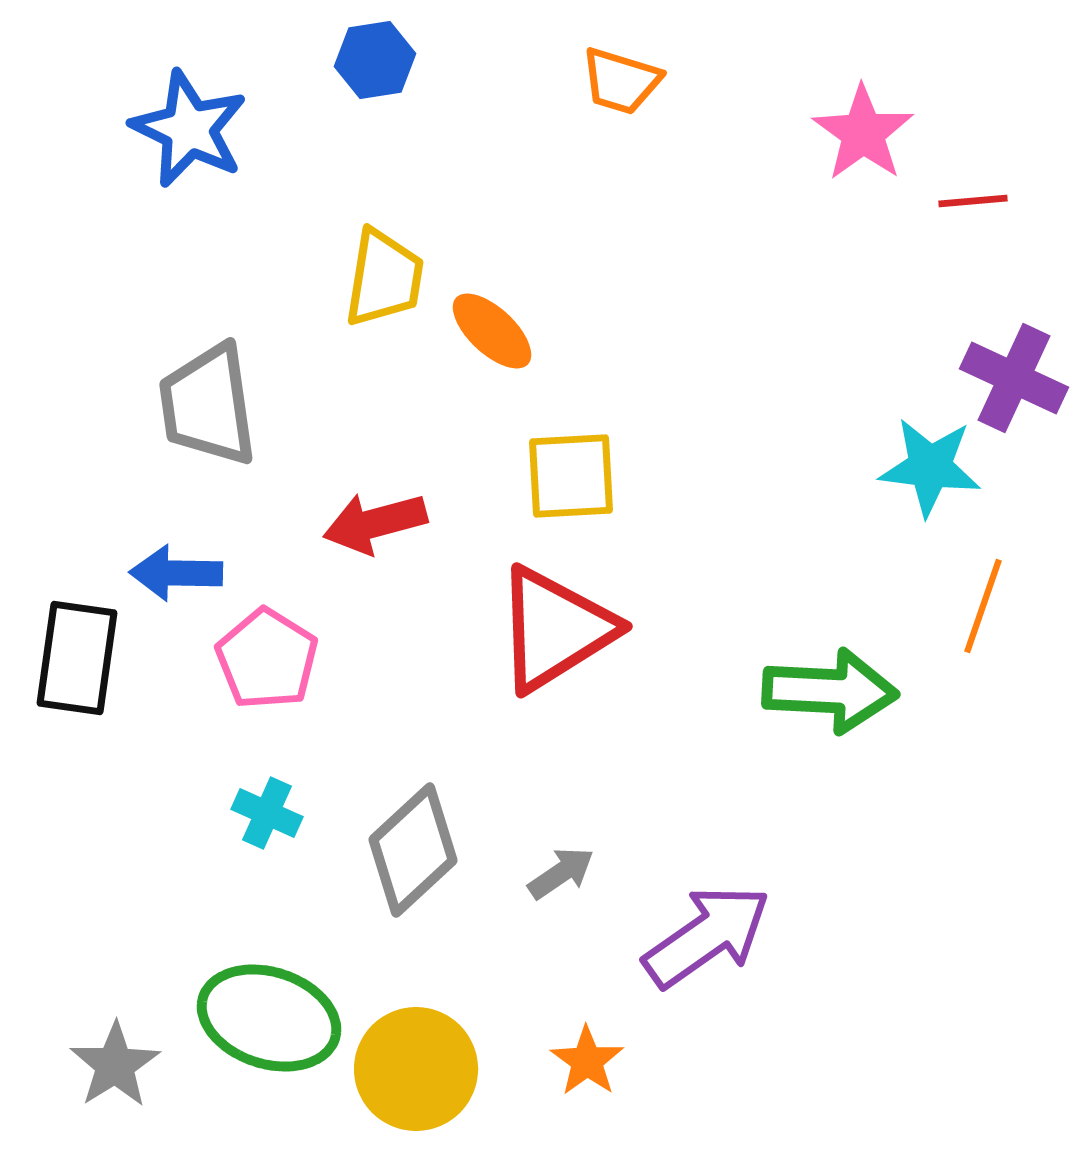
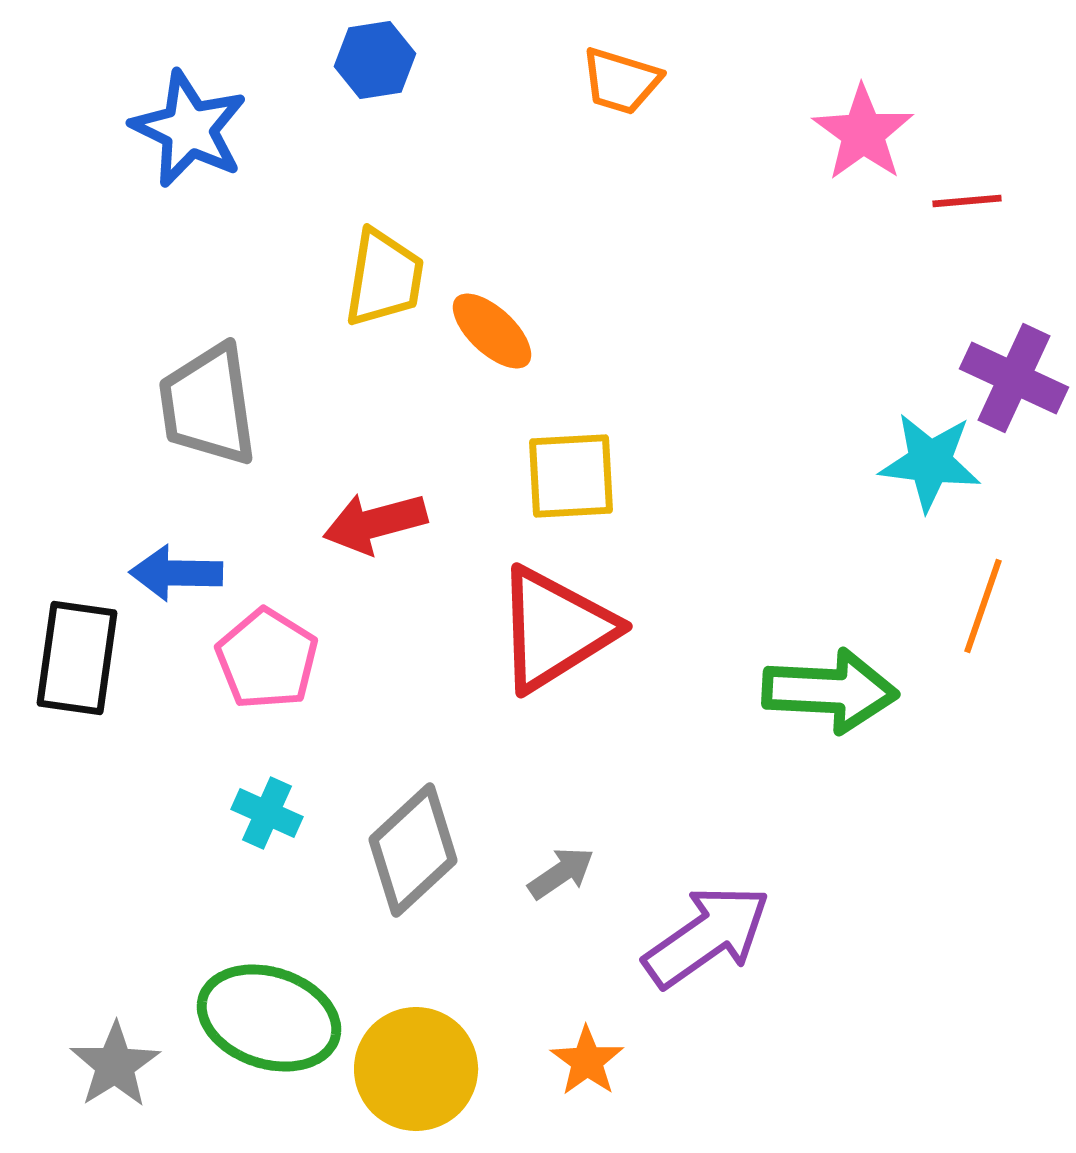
red line: moved 6 px left
cyan star: moved 5 px up
